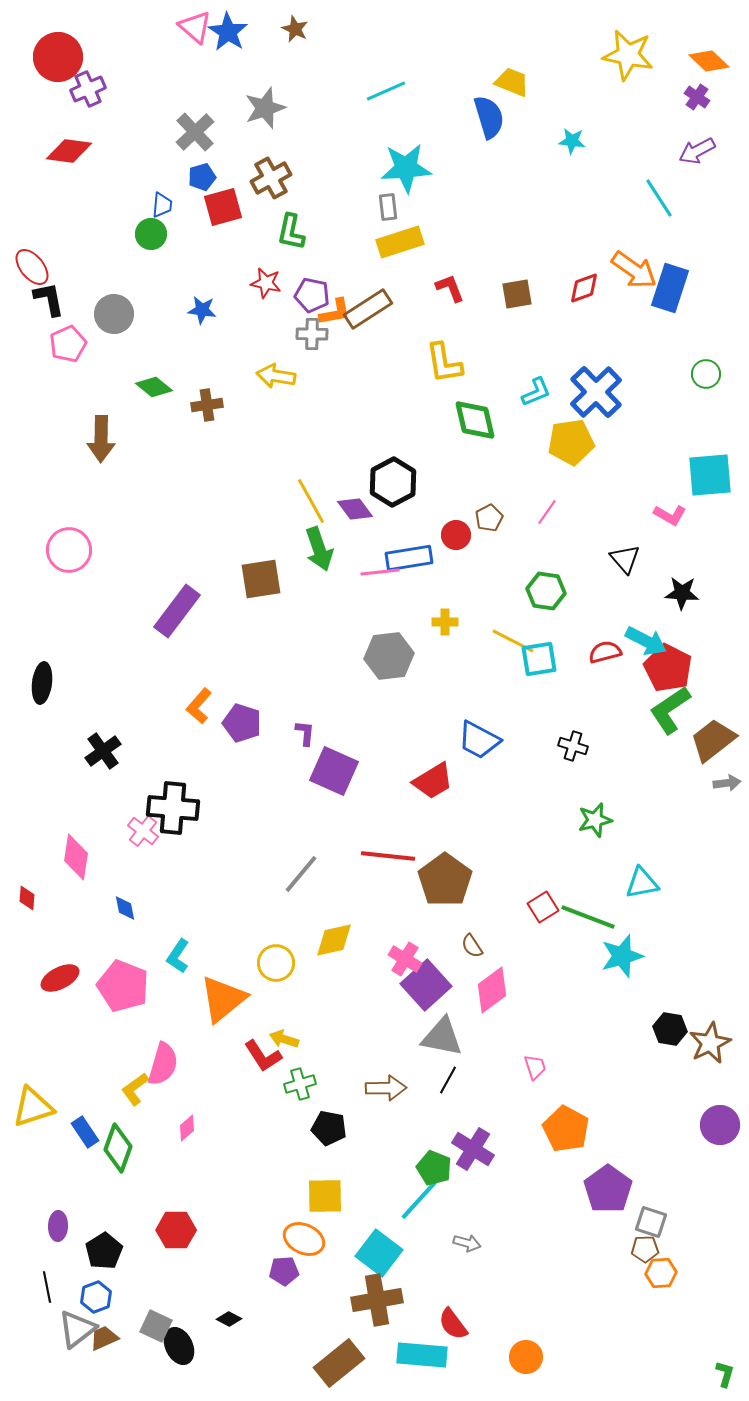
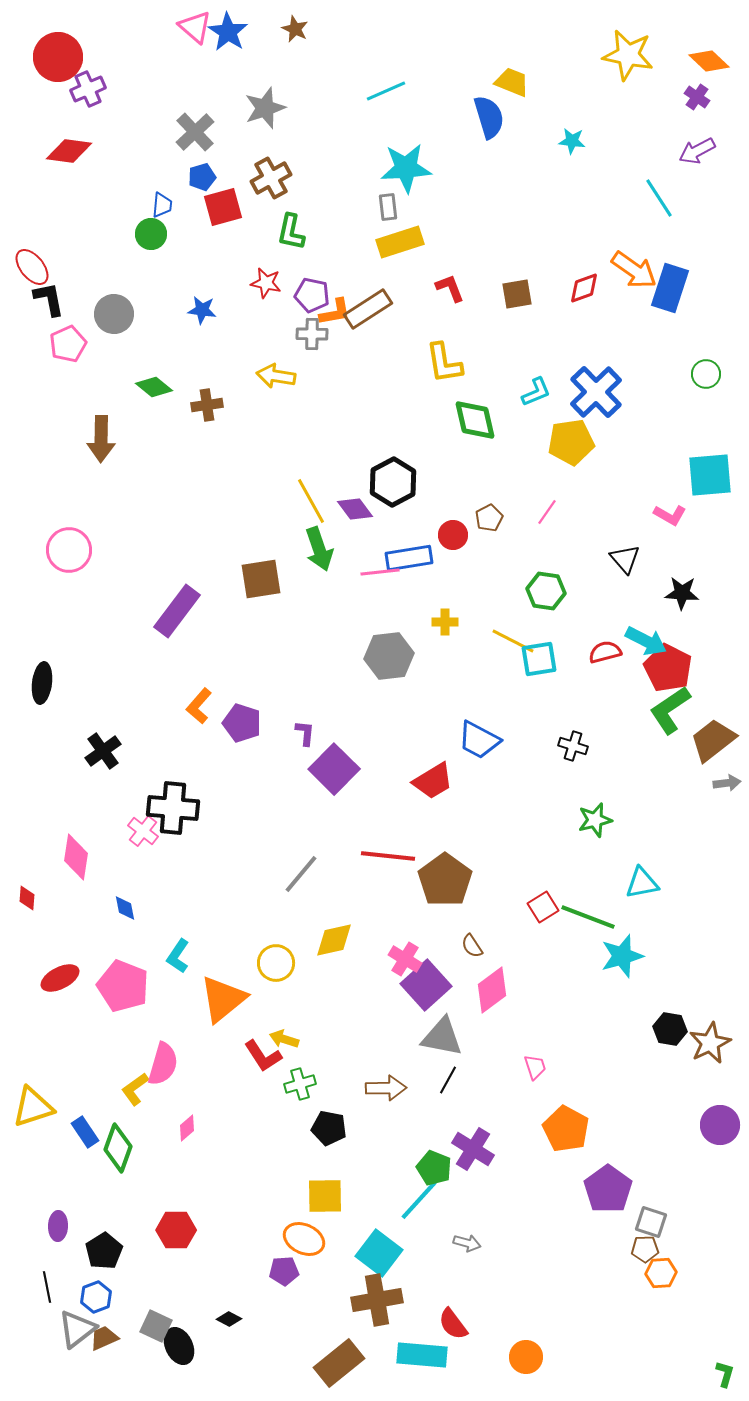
red circle at (456, 535): moved 3 px left
purple square at (334, 771): moved 2 px up; rotated 21 degrees clockwise
